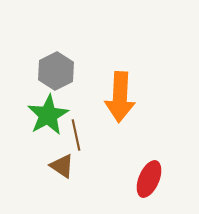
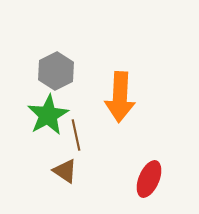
brown triangle: moved 3 px right, 5 px down
